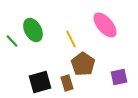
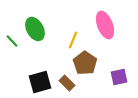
pink ellipse: rotated 20 degrees clockwise
green ellipse: moved 2 px right, 1 px up
yellow line: moved 2 px right, 1 px down; rotated 48 degrees clockwise
brown pentagon: moved 2 px right, 1 px up
brown rectangle: rotated 28 degrees counterclockwise
